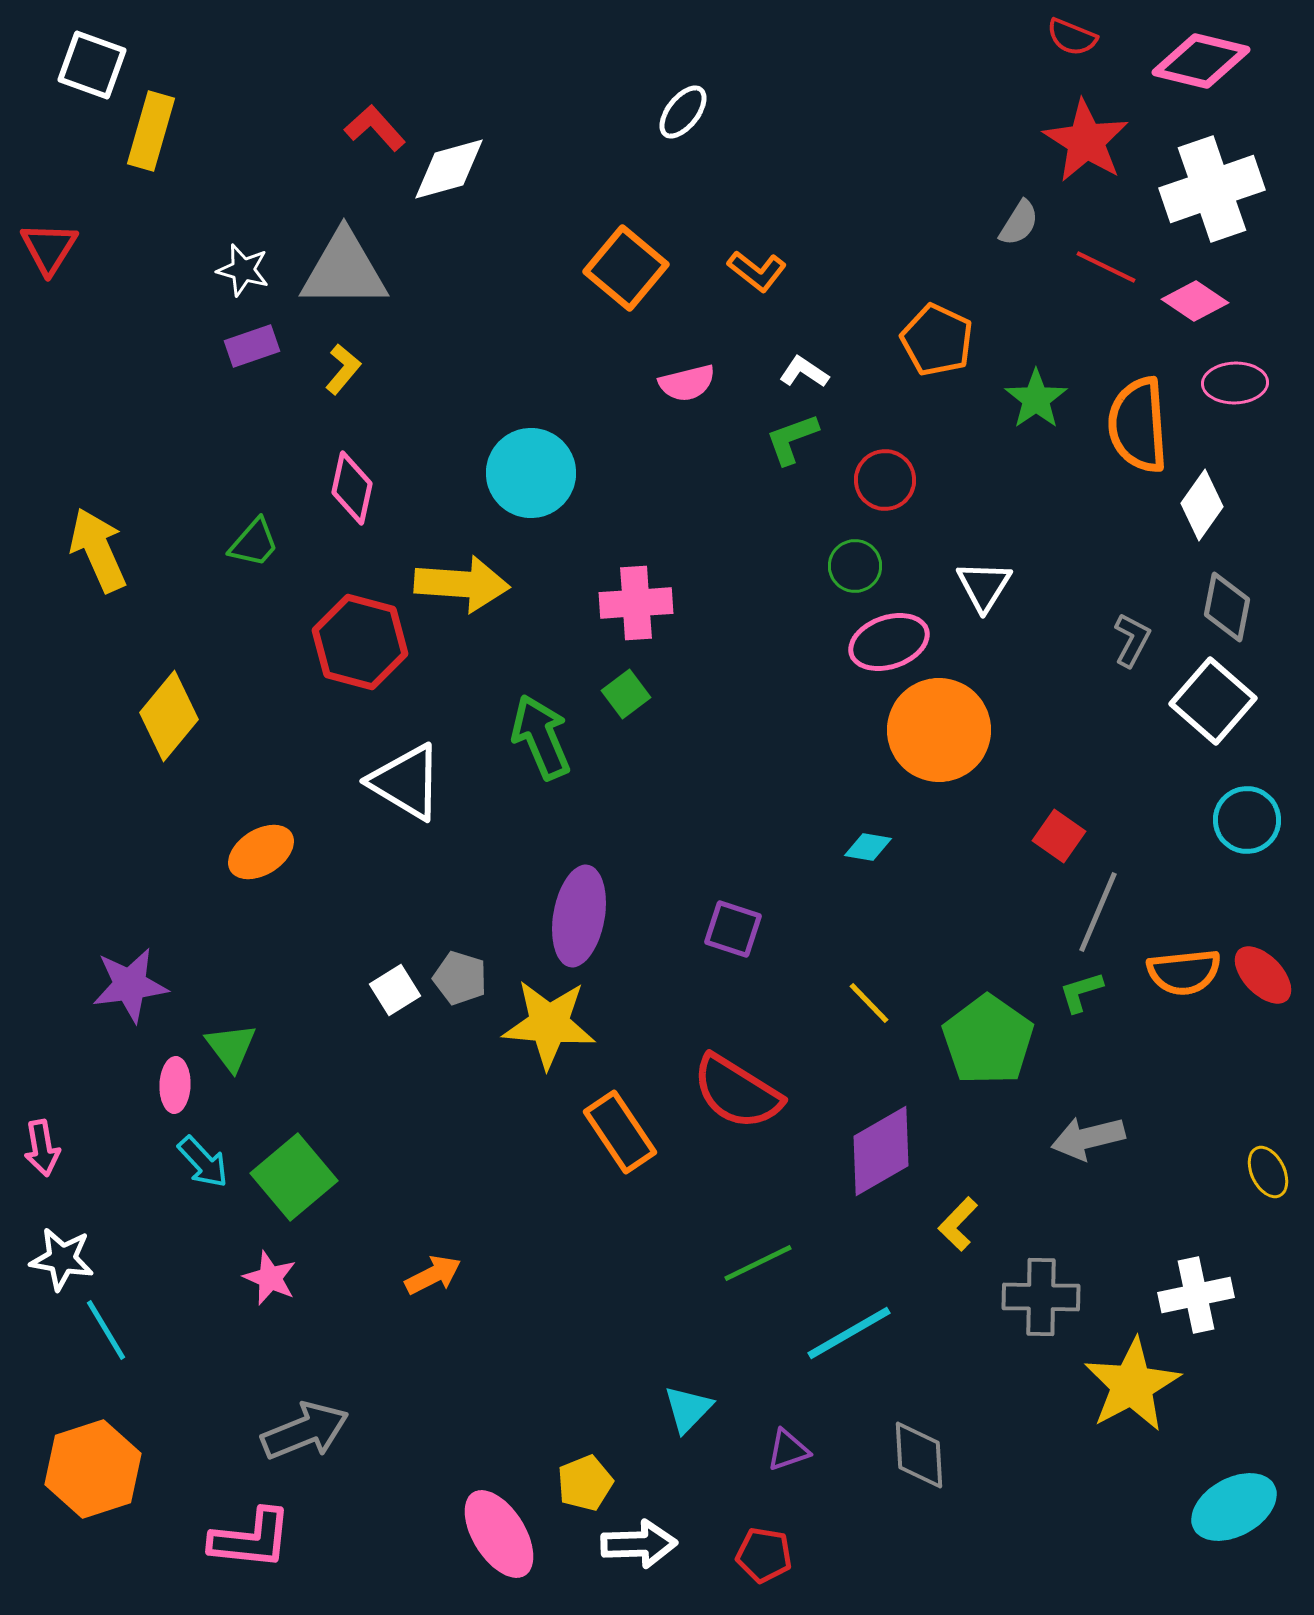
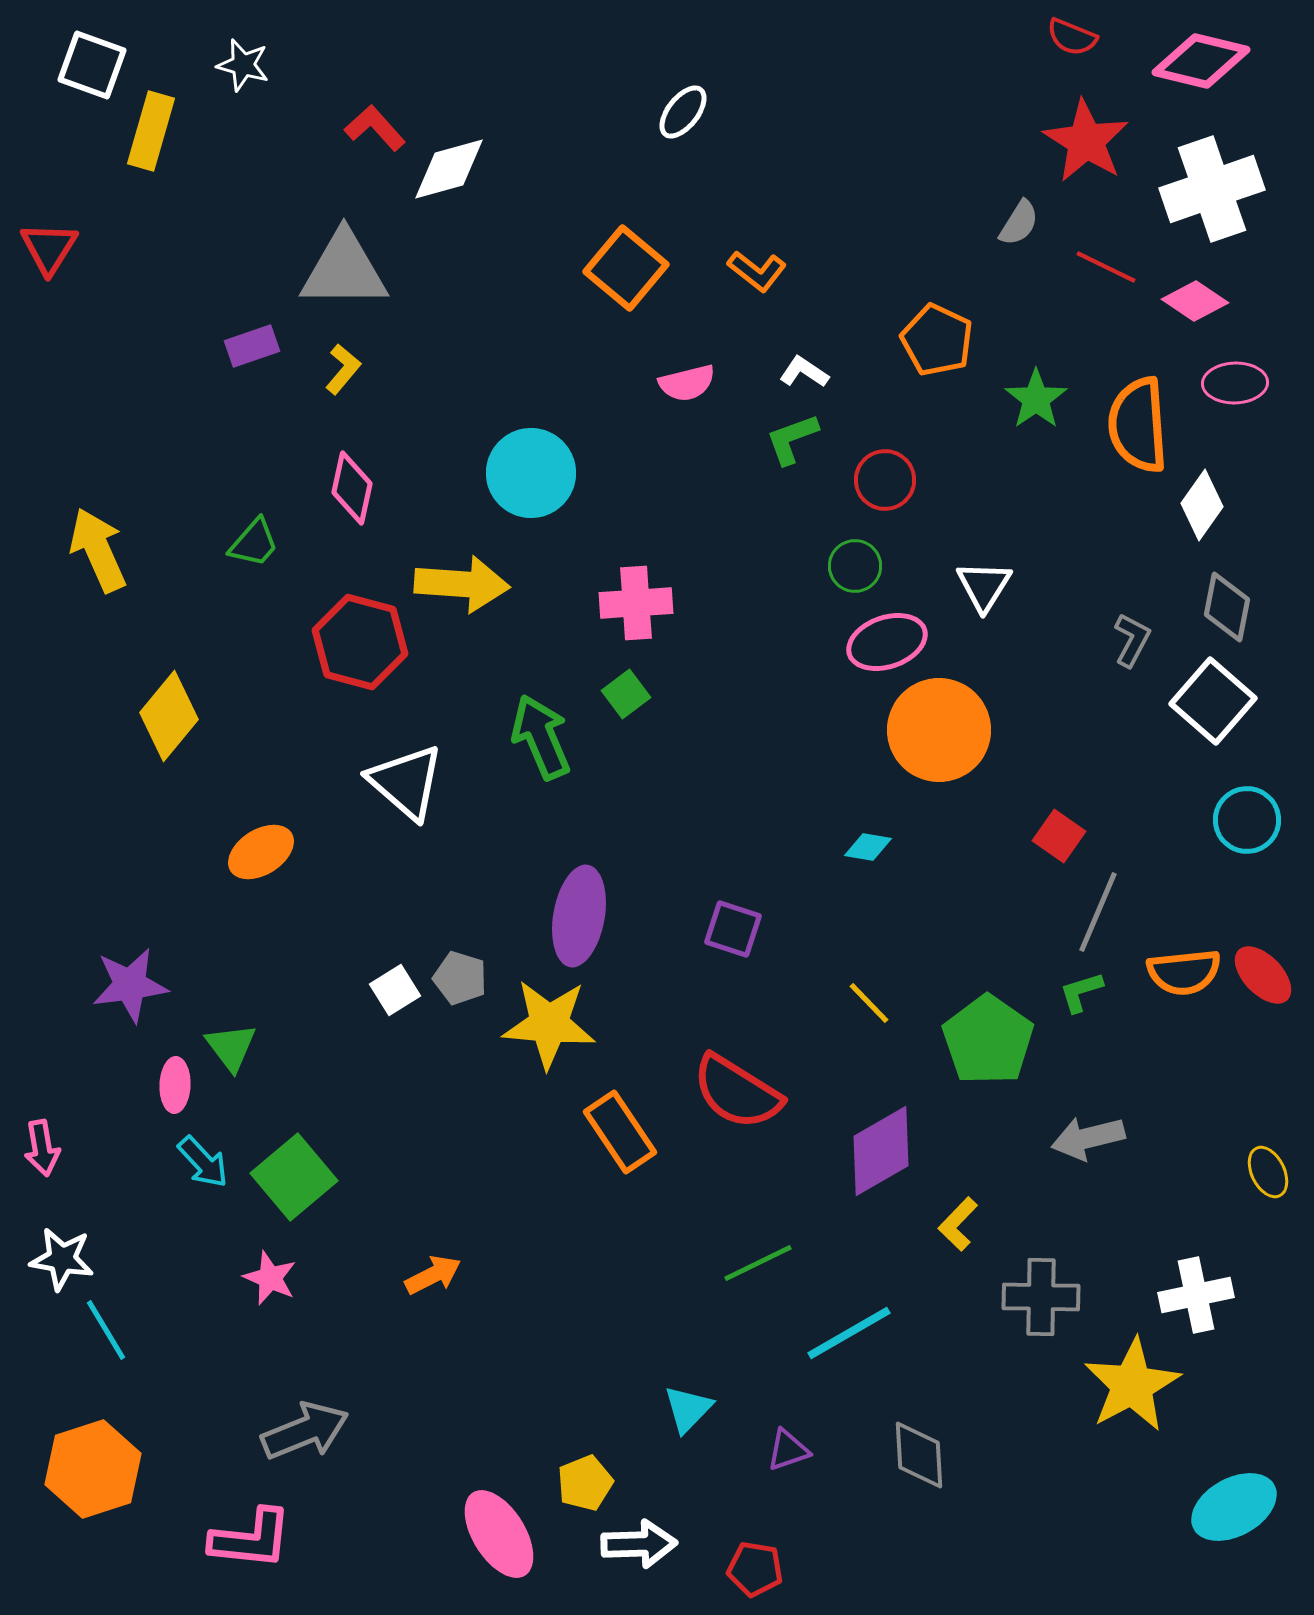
white star at (243, 270): moved 205 px up
pink ellipse at (889, 642): moved 2 px left
white triangle at (406, 782): rotated 10 degrees clockwise
red pentagon at (764, 1555): moved 9 px left, 14 px down
